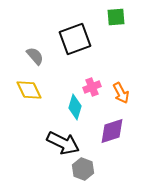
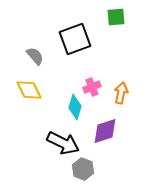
orange arrow: rotated 140 degrees counterclockwise
purple diamond: moved 7 px left
